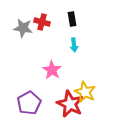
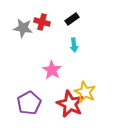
black rectangle: rotated 64 degrees clockwise
